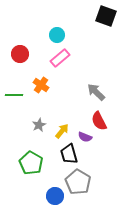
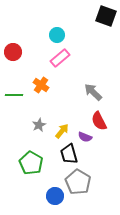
red circle: moved 7 px left, 2 px up
gray arrow: moved 3 px left
